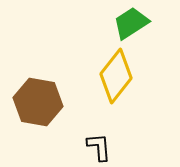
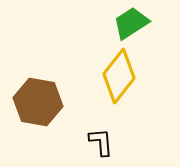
yellow diamond: moved 3 px right
black L-shape: moved 2 px right, 5 px up
